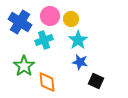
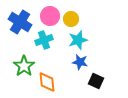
cyan star: rotated 18 degrees clockwise
